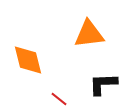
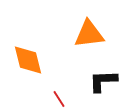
black L-shape: moved 3 px up
red line: rotated 18 degrees clockwise
